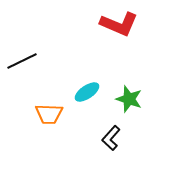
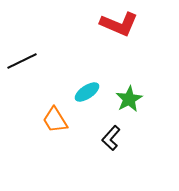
green star: rotated 24 degrees clockwise
orange trapezoid: moved 6 px right, 6 px down; rotated 56 degrees clockwise
